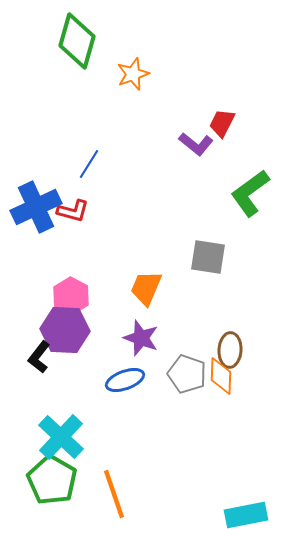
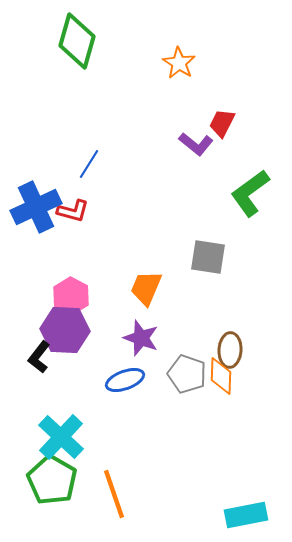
orange star: moved 46 px right, 11 px up; rotated 20 degrees counterclockwise
